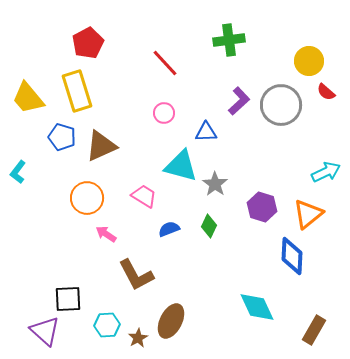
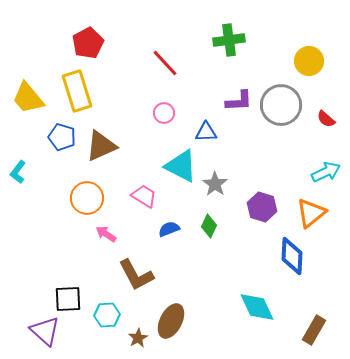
red semicircle: moved 27 px down
purple L-shape: rotated 40 degrees clockwise
cyan triangle: rotated 12 degrees clockwise
orange triangle: moved 3 px right, 1 px up
cyan hexagon: moved 10 px up
